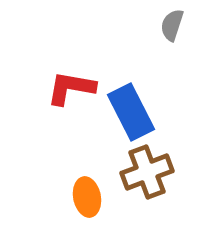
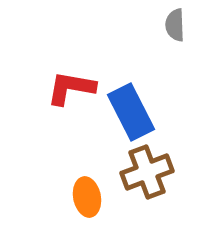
gray semicircle: moved 3 px right; rotated 20 degrees counterclockwise
